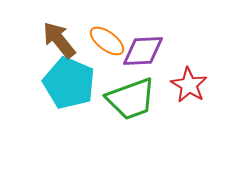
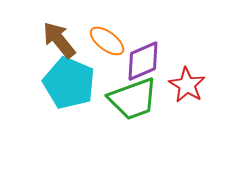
purple diamond: moved 10 px down; rotated 21 degrees counterclockwise
red star: moved 2 px left
green trapezoid: moved 2 px right
